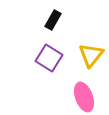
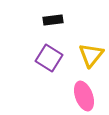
black rectangle: rotated 54 degrees clockwise
pink ellipse: moved 1 px up
